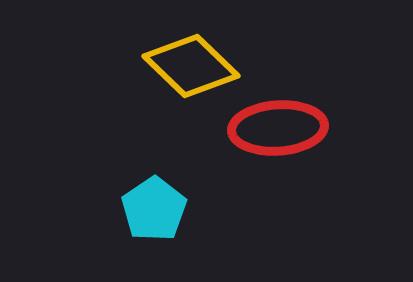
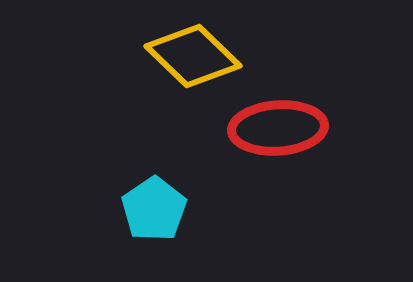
yellow diamond: moved 2 px right, 10 px up
